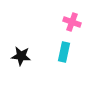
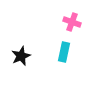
black star: rotated 30 degrees counterclockwise
